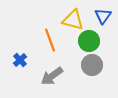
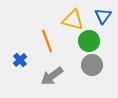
orange line: moved 3 px left, 1 px down
